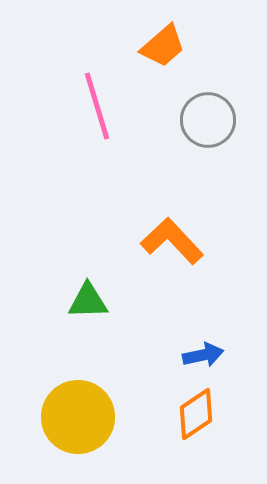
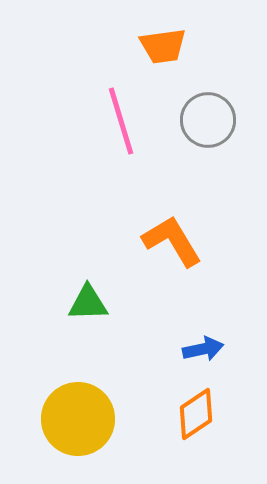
orange trapezoid: rotated 33 degrees clockwise
pink line: moved 24 px right, 15 px down
orange L-shape: rotated 12 degrees clockwise
green triangle: moved 2 px down
blue arrow: moved 6 px up
yellow circle: moved 2 px down
